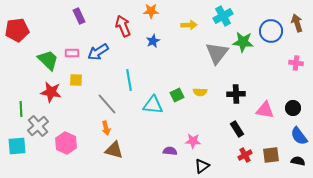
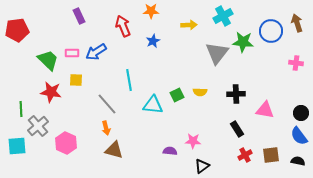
blue arrow: moved 2 px left
black circle: moved 8 px right, 5 px down
